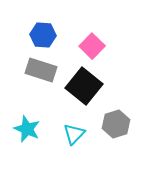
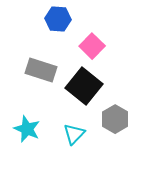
blue hexagon: moved 15 px right, 16 px up
gray hexagon: moved 1 px left, 5 px up; rotated 12 degrees counterclockwise
